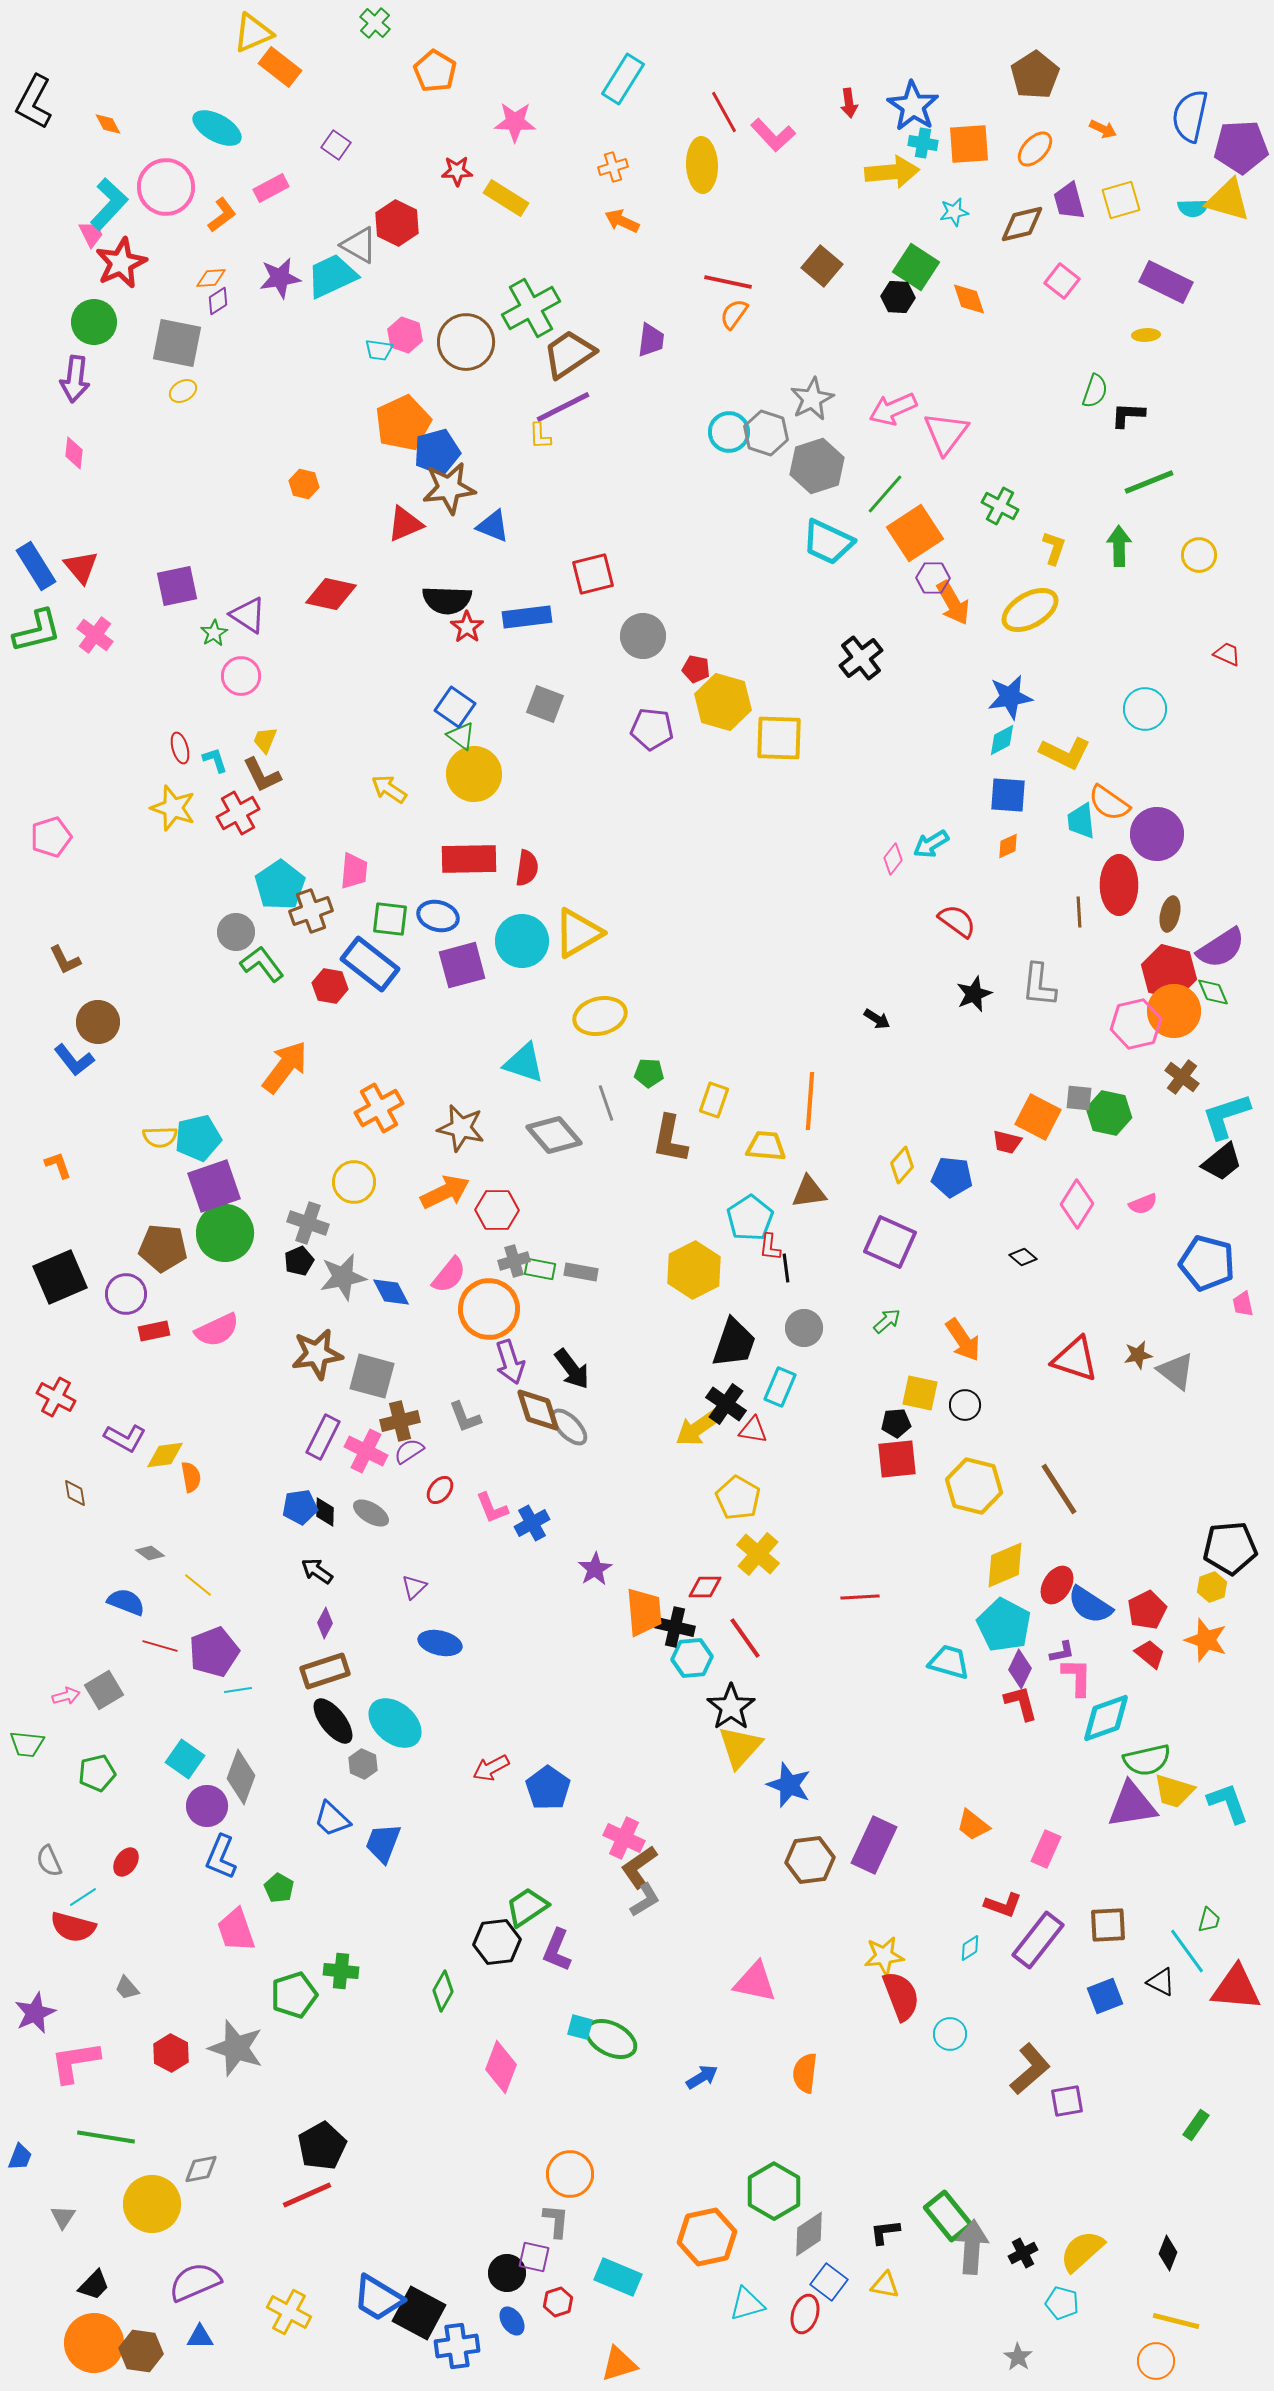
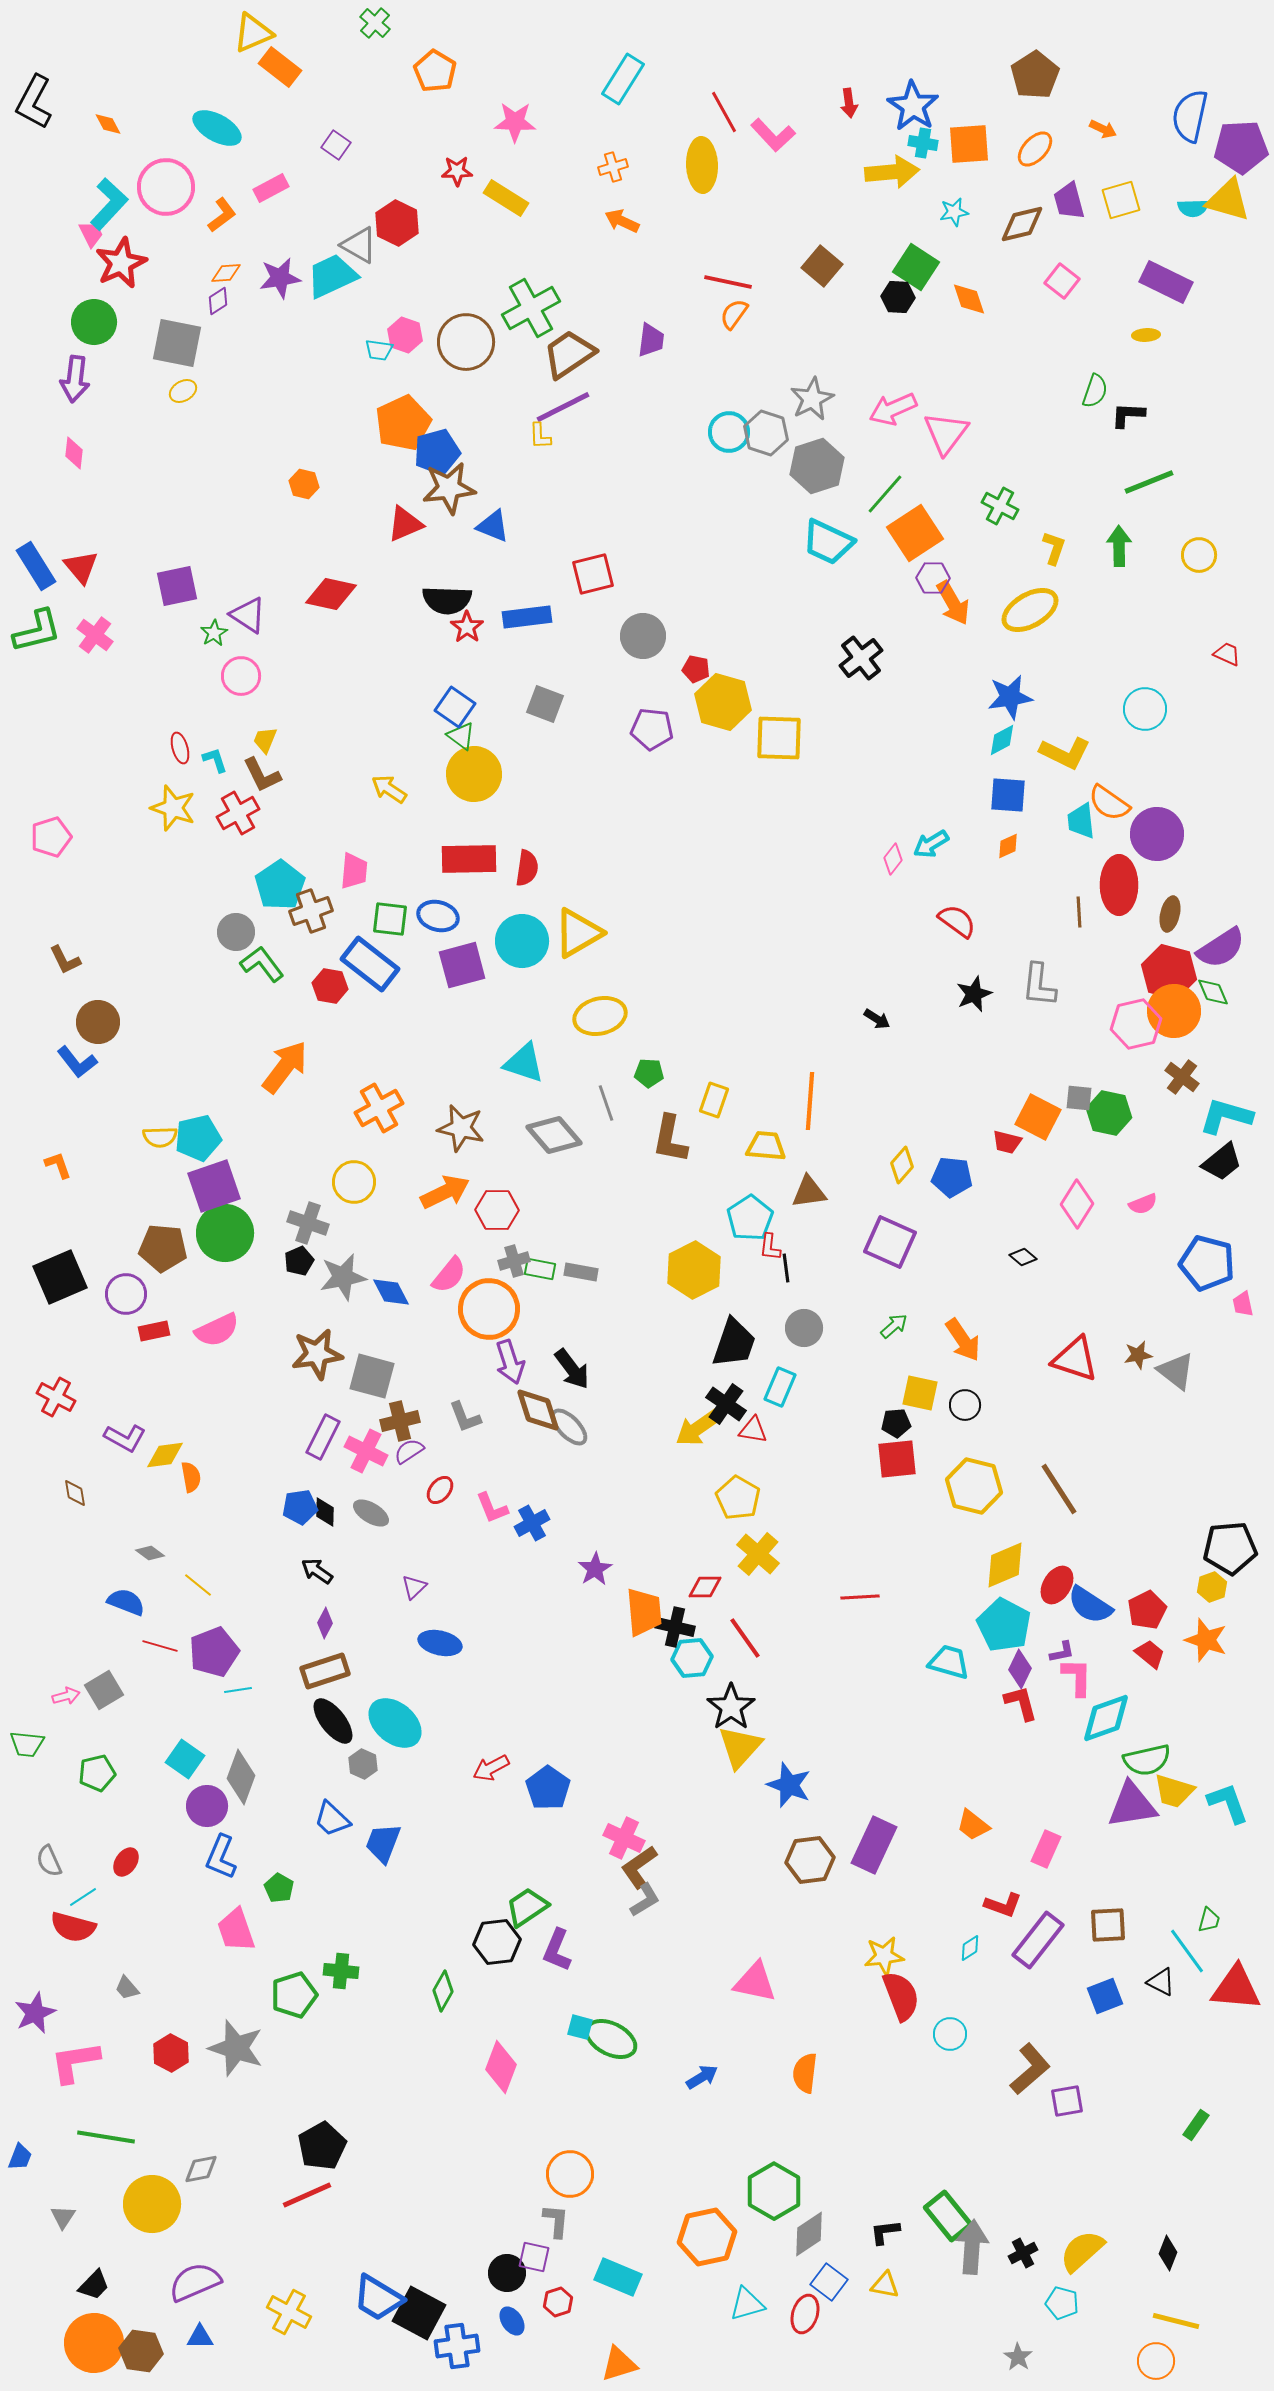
orange diamond at (211, 278): moved 15 px right, 5 px up
blue L-shape at (74, 1060): moved 3 px right, 2 px down
cyan L-shape at (1226, 1116): rotated 34 degrees clockwise
green arrow at (887, 1321): moved 7 px right, 5 px down
